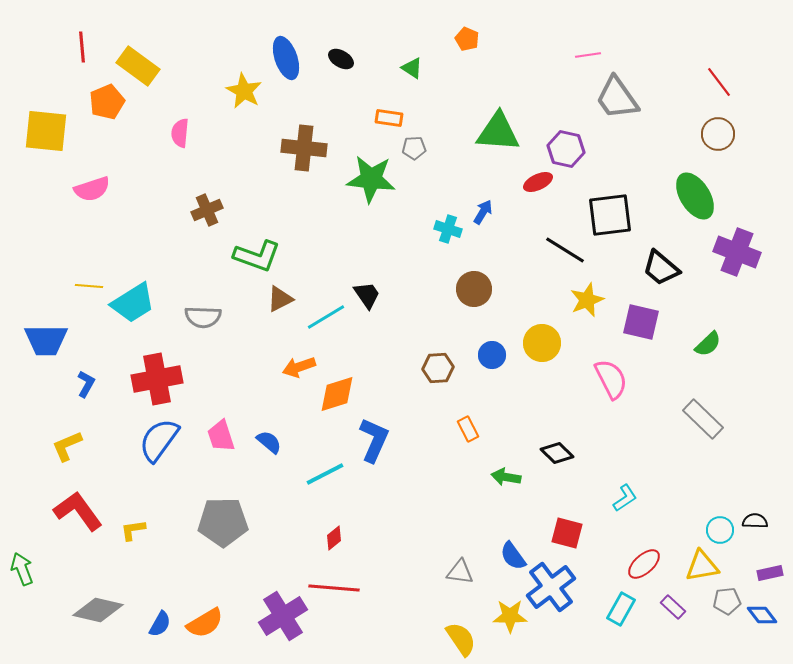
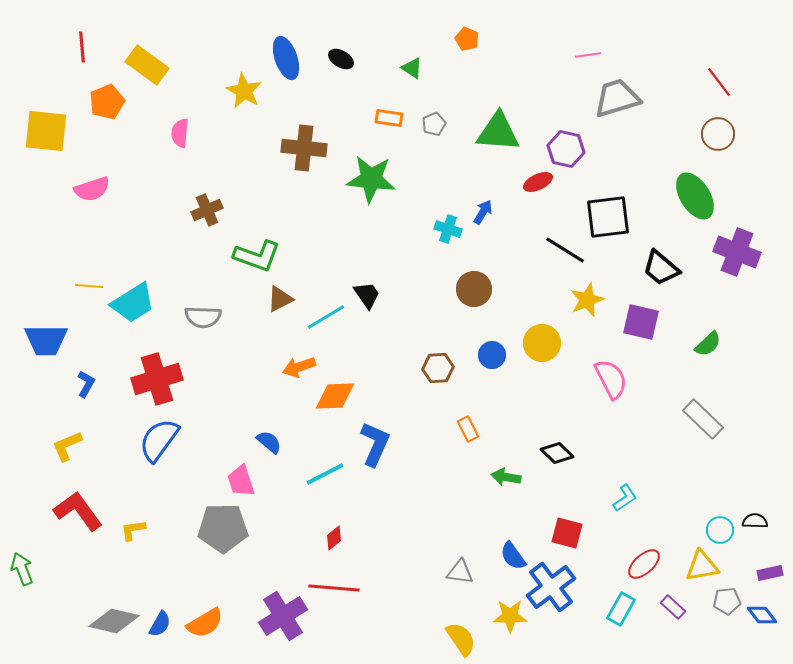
yellow rectangle at (138, 66): moved 9 px right, 1 px up
gray trapezoid at (617, 98): rotated 108 degrees clockwise
gray pentagon at (414, 148): moved 20 px right, 24 px up; rotated 20 degrees counterclockwise
black square at (610, 215): moved 2 px left, 2 px down
red cross at (157, 379): rotated 6 degrees counterclockwise
orange diamond at (337, 394): moved 2 px left, 2 px down; rotated 15 degrees clockwise
pink trapezoid at (221, 436): moved 20 px right, 45 px down
blue L-shape at (374, 440): moved 1 px right, 4 px down
gray pentagon at (223, 522): moved 6 px down
gray diamond at (98, 610): moved 16 px right, 11 px down
